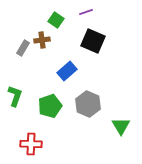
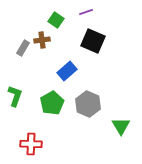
green pentagon: moved 2 px right, 3 px up; rotated 10 degrees counterclockwise
